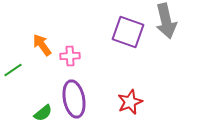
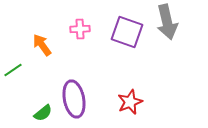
gray arrow: moved 1 px right, 1 px down
purple square: moved 1 px left
pink cross: moved 10 px right, 27 px up
